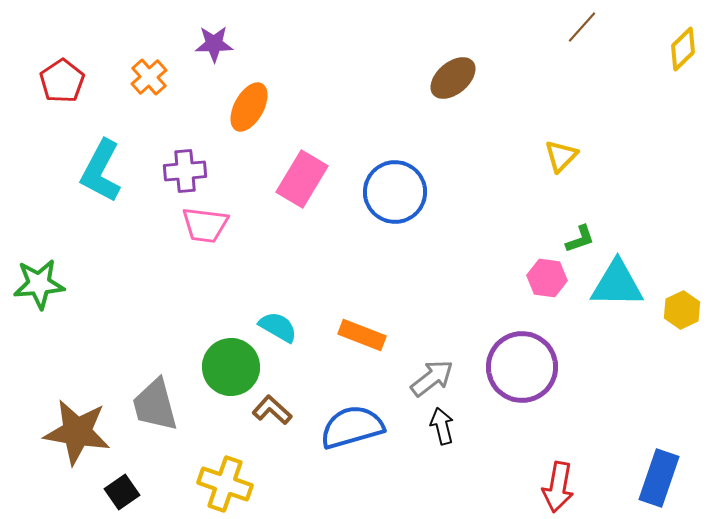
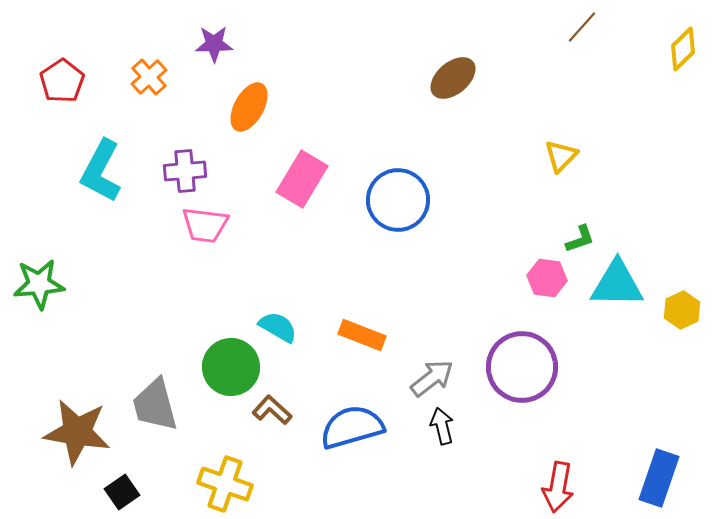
blue circle: moved 3 px right, 8 px down
